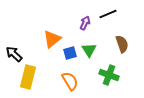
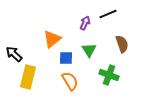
blue square: moved 4 px left, 5 px down; rotated 16 degrees clockwise
